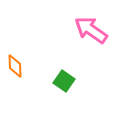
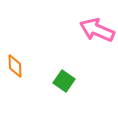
pink arrow: moved 6 px right; rotated 12 degrees counterclockwise
